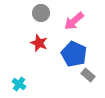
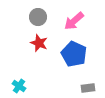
gray circle: moved 3 px left, 4 px down
gray rectangle: moved 13 px down; rotated 48 degrees counterclockwise
cyan cross: moved 2 px down
